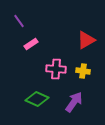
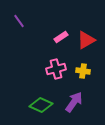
pink rectangle: moved 30 px right, 7 px up
pink cross: rotated 18 degrees counterclockwise
green diamond: moved 4 px right, 6 px down
